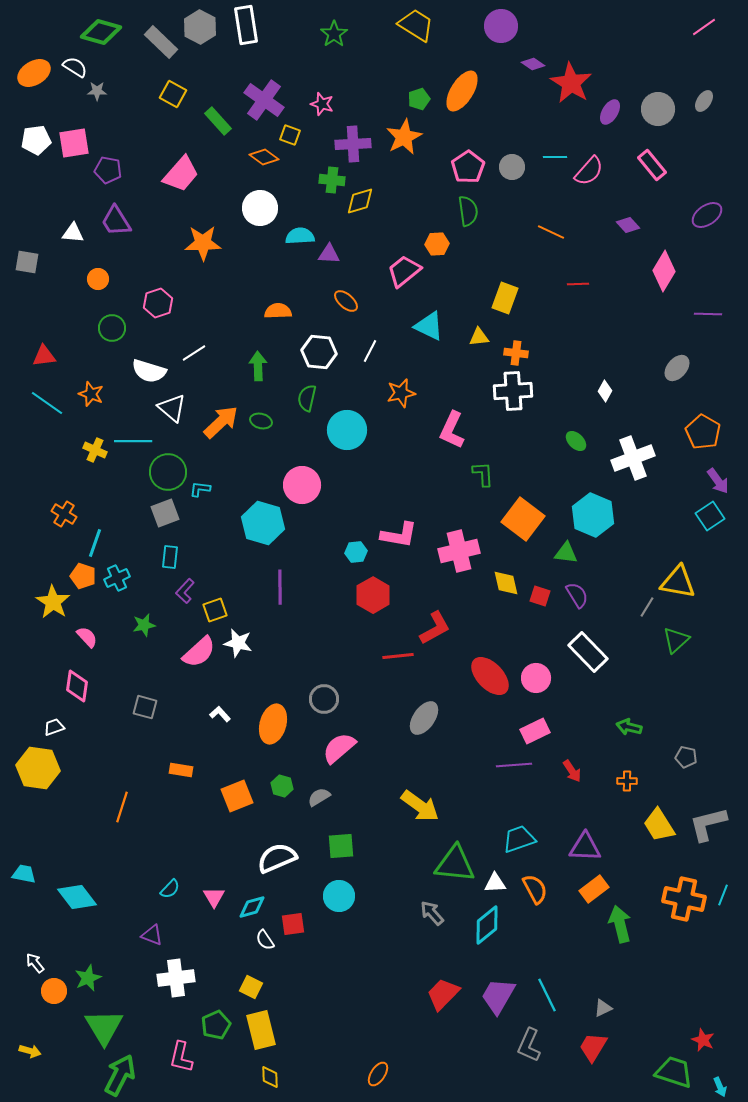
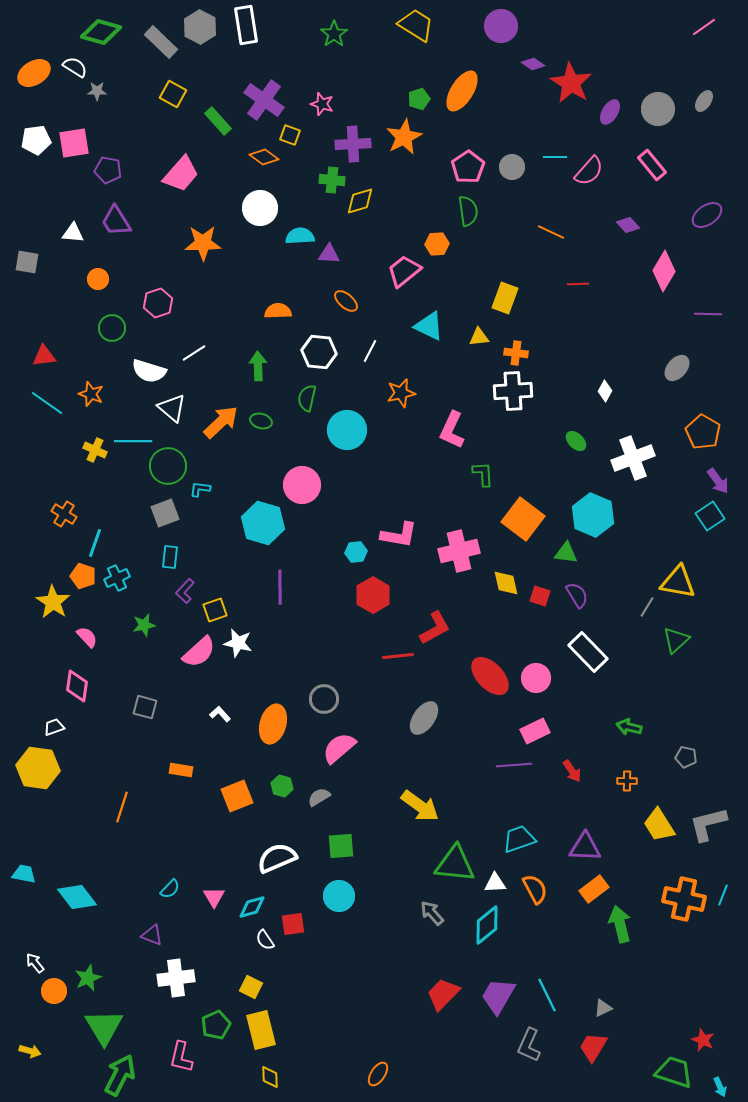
green circle at (168, 472): moved 6 px up
